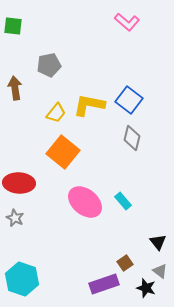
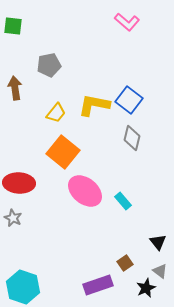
yellow L-shape: moved 5 px right
pink ellipse: moved 11 px up
gray star: moved 2 px left
cyan hexagon: moved 1 px right, 8 px down
purple rectangle: moved 6 px left, 1 px down
black star: rotated 30 degrees clockwise
